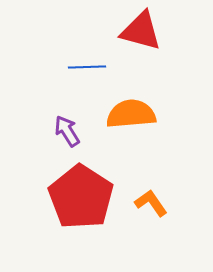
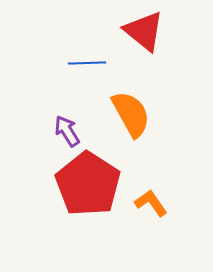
red triangle: moved 3 px right; rotated 24 degrees clockwise
blue line: moved 4 px up
orange semicircle: rotated 66 degrees clockwise
red pentagon: moved 7 px right, 13 px up
